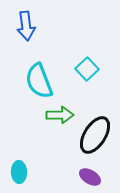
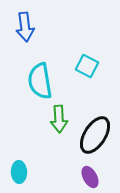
blue arrow: moved 1 px left, 1 px down
cyan square: moved 3 px up; rotated 20 degrees counterclockwise
cyan semicircle: moved 1 px right; rotated 12 degrees clockwise
green arrow: moved 1 px left, 4 px down; rotated 88 degrees clockwise
purple ellipse: rotated 30 degrees clockwise
